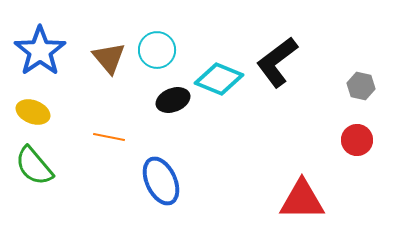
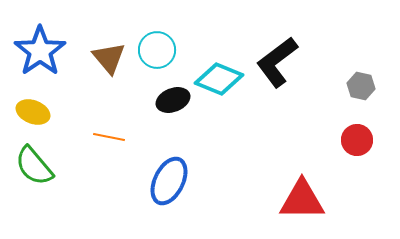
blue ellipse: moved 8 px right; rotated 51 degrees clockwise
